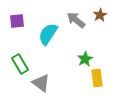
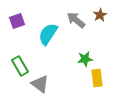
purple square: rotated 14 degrees counterclockwise
green star: rotated 21 degrees clockwise
green rectangle: moved 2 px down
gray triangle: moved 1 px left, 1 px down
